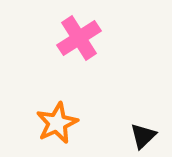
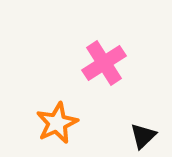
pink cross: moved 25 px right, 25 px down
